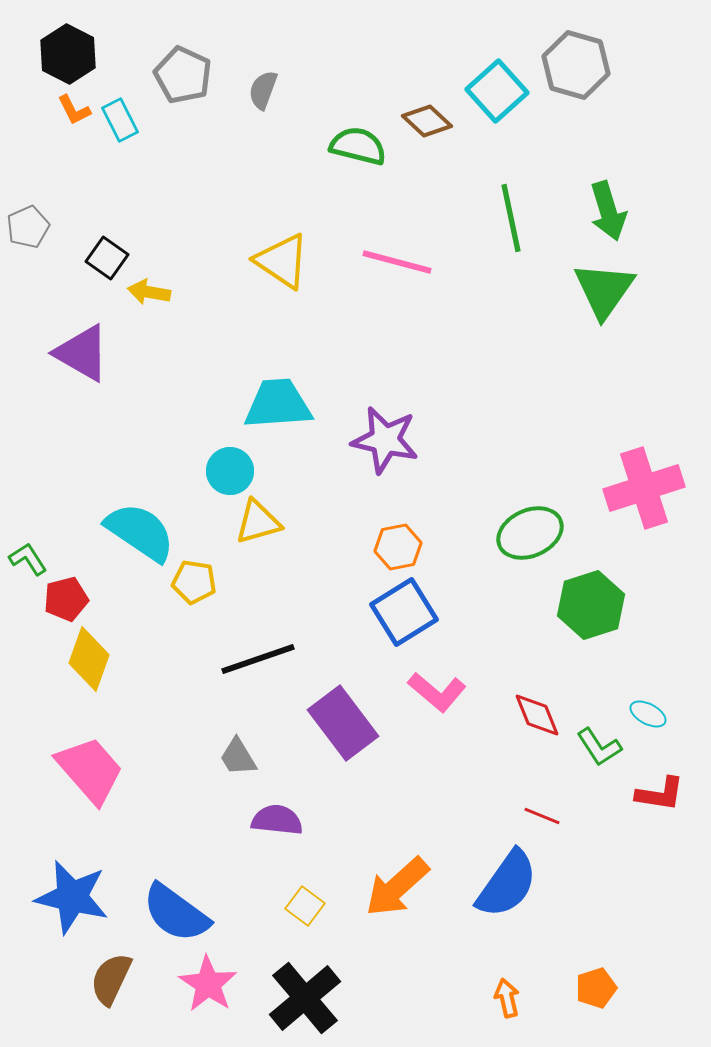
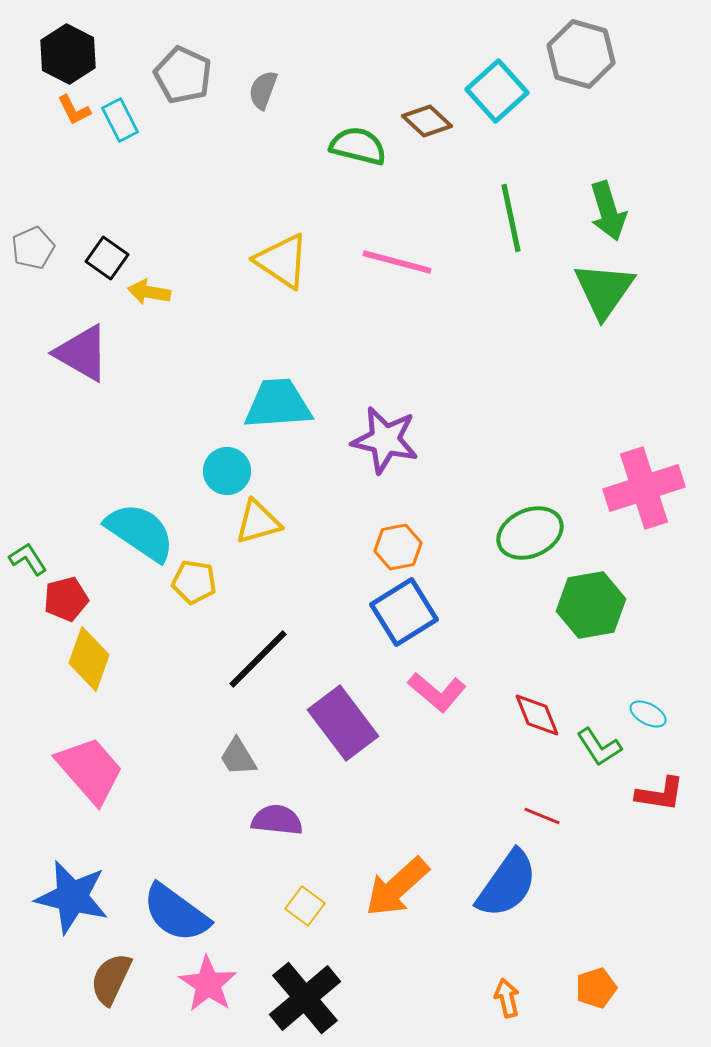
gray hexagon at (576, 65): moved 5 px right, 11 px up
gray pentagon at (28, 227): moved 5 px right, 21 px down
cyan circle at (230, 471): moved 3 px left
green hexagon at (591, 605): rotated 8 degrees clockwise
black line at (258, 659): rotated 26 degrees counterclockwise
